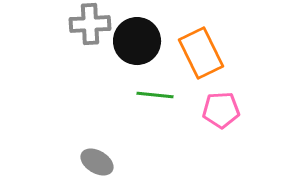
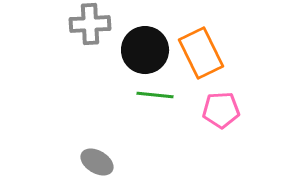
black circle: moved 8 px right, 9 px down
